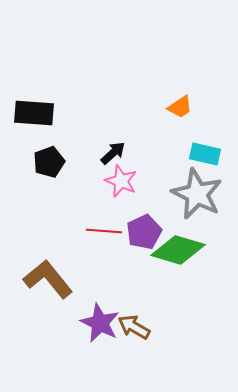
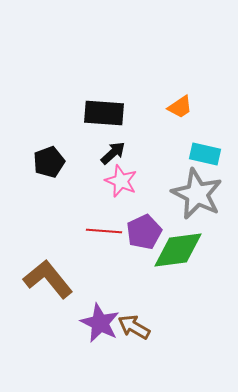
black rectangle: moved 70 px right
green diamond: rotated 24 degrees counterclockwise
